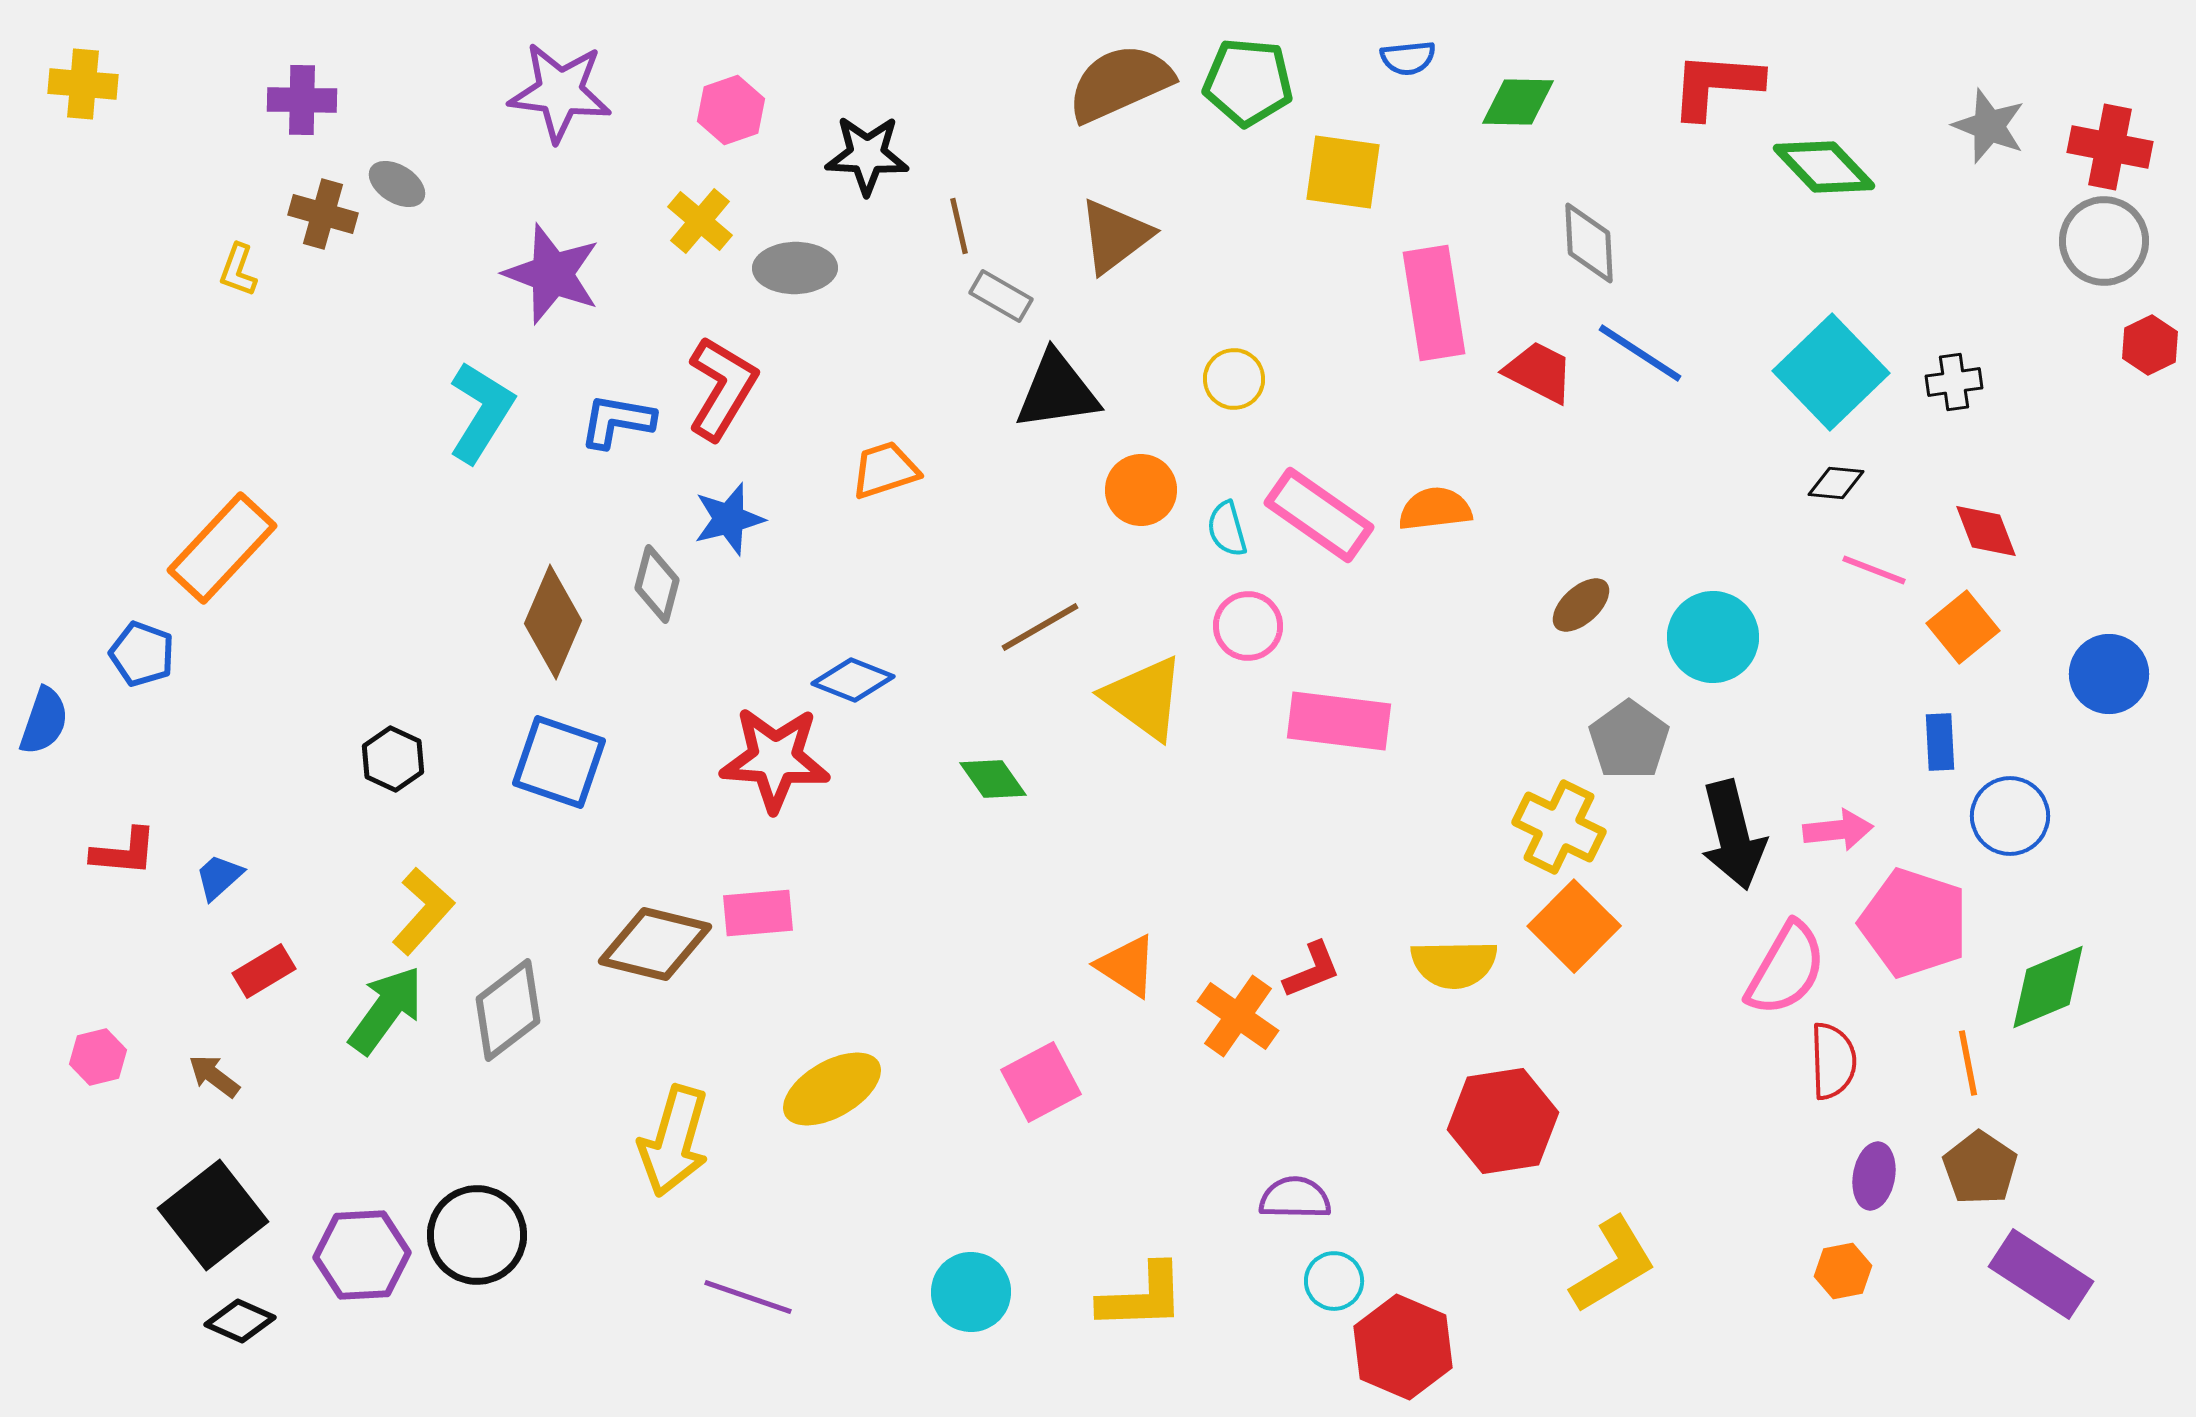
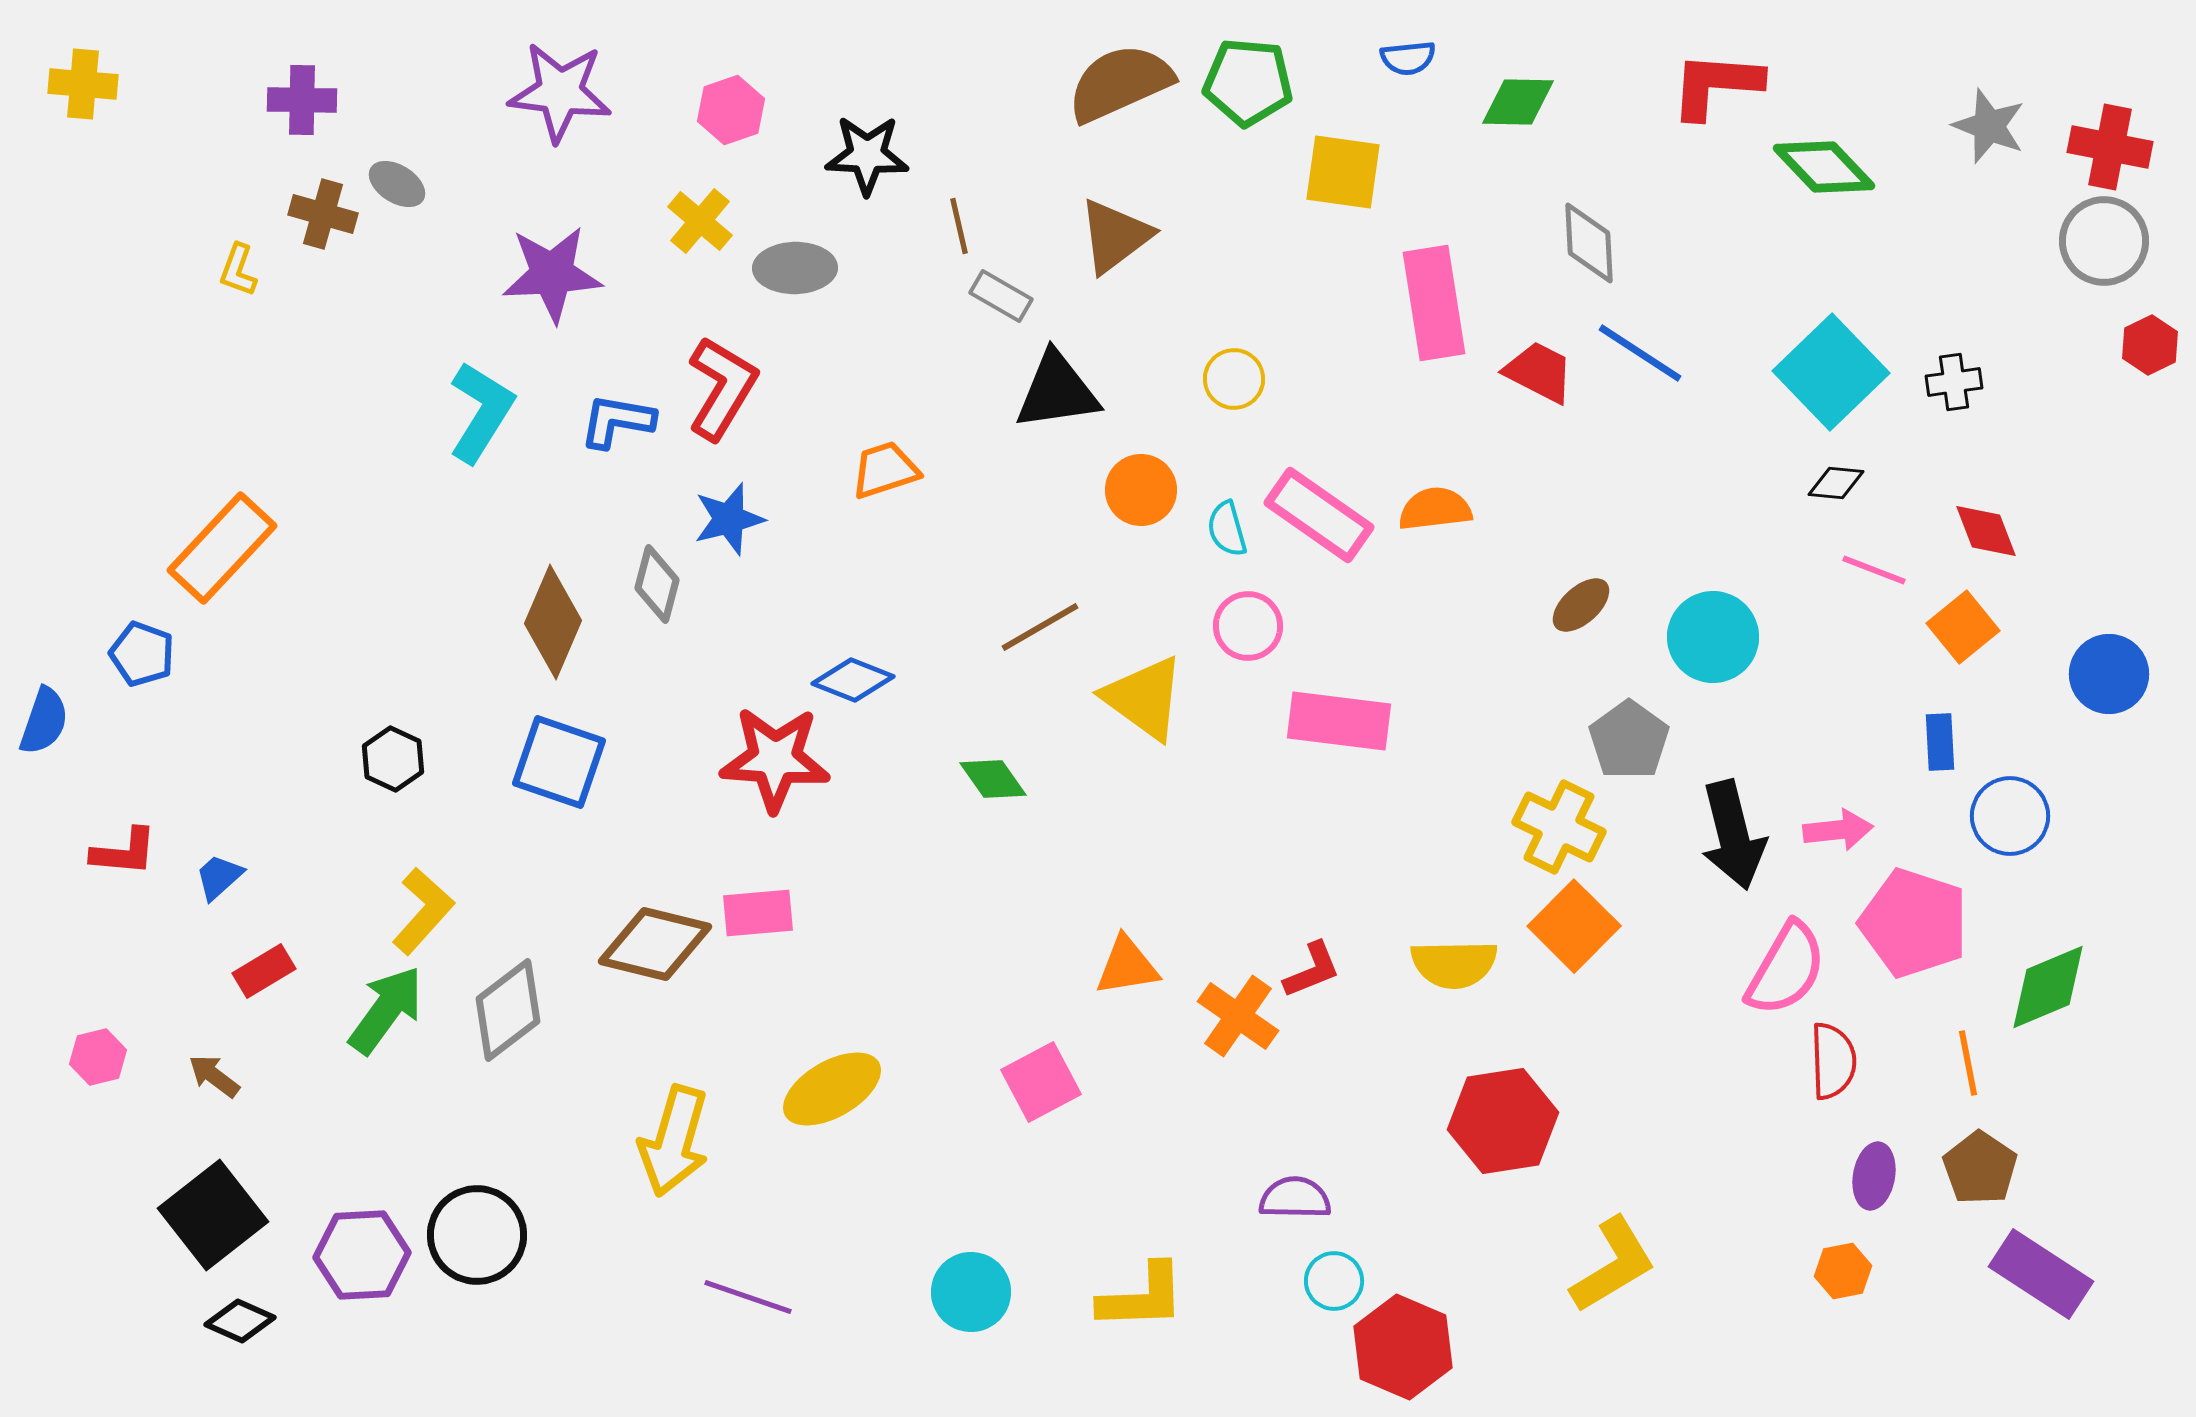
purple star at (552, 274): rotated 24 degrees counterclockwise
orange triangle at (1127, 966): rotated 42 degrees counterclockwise
